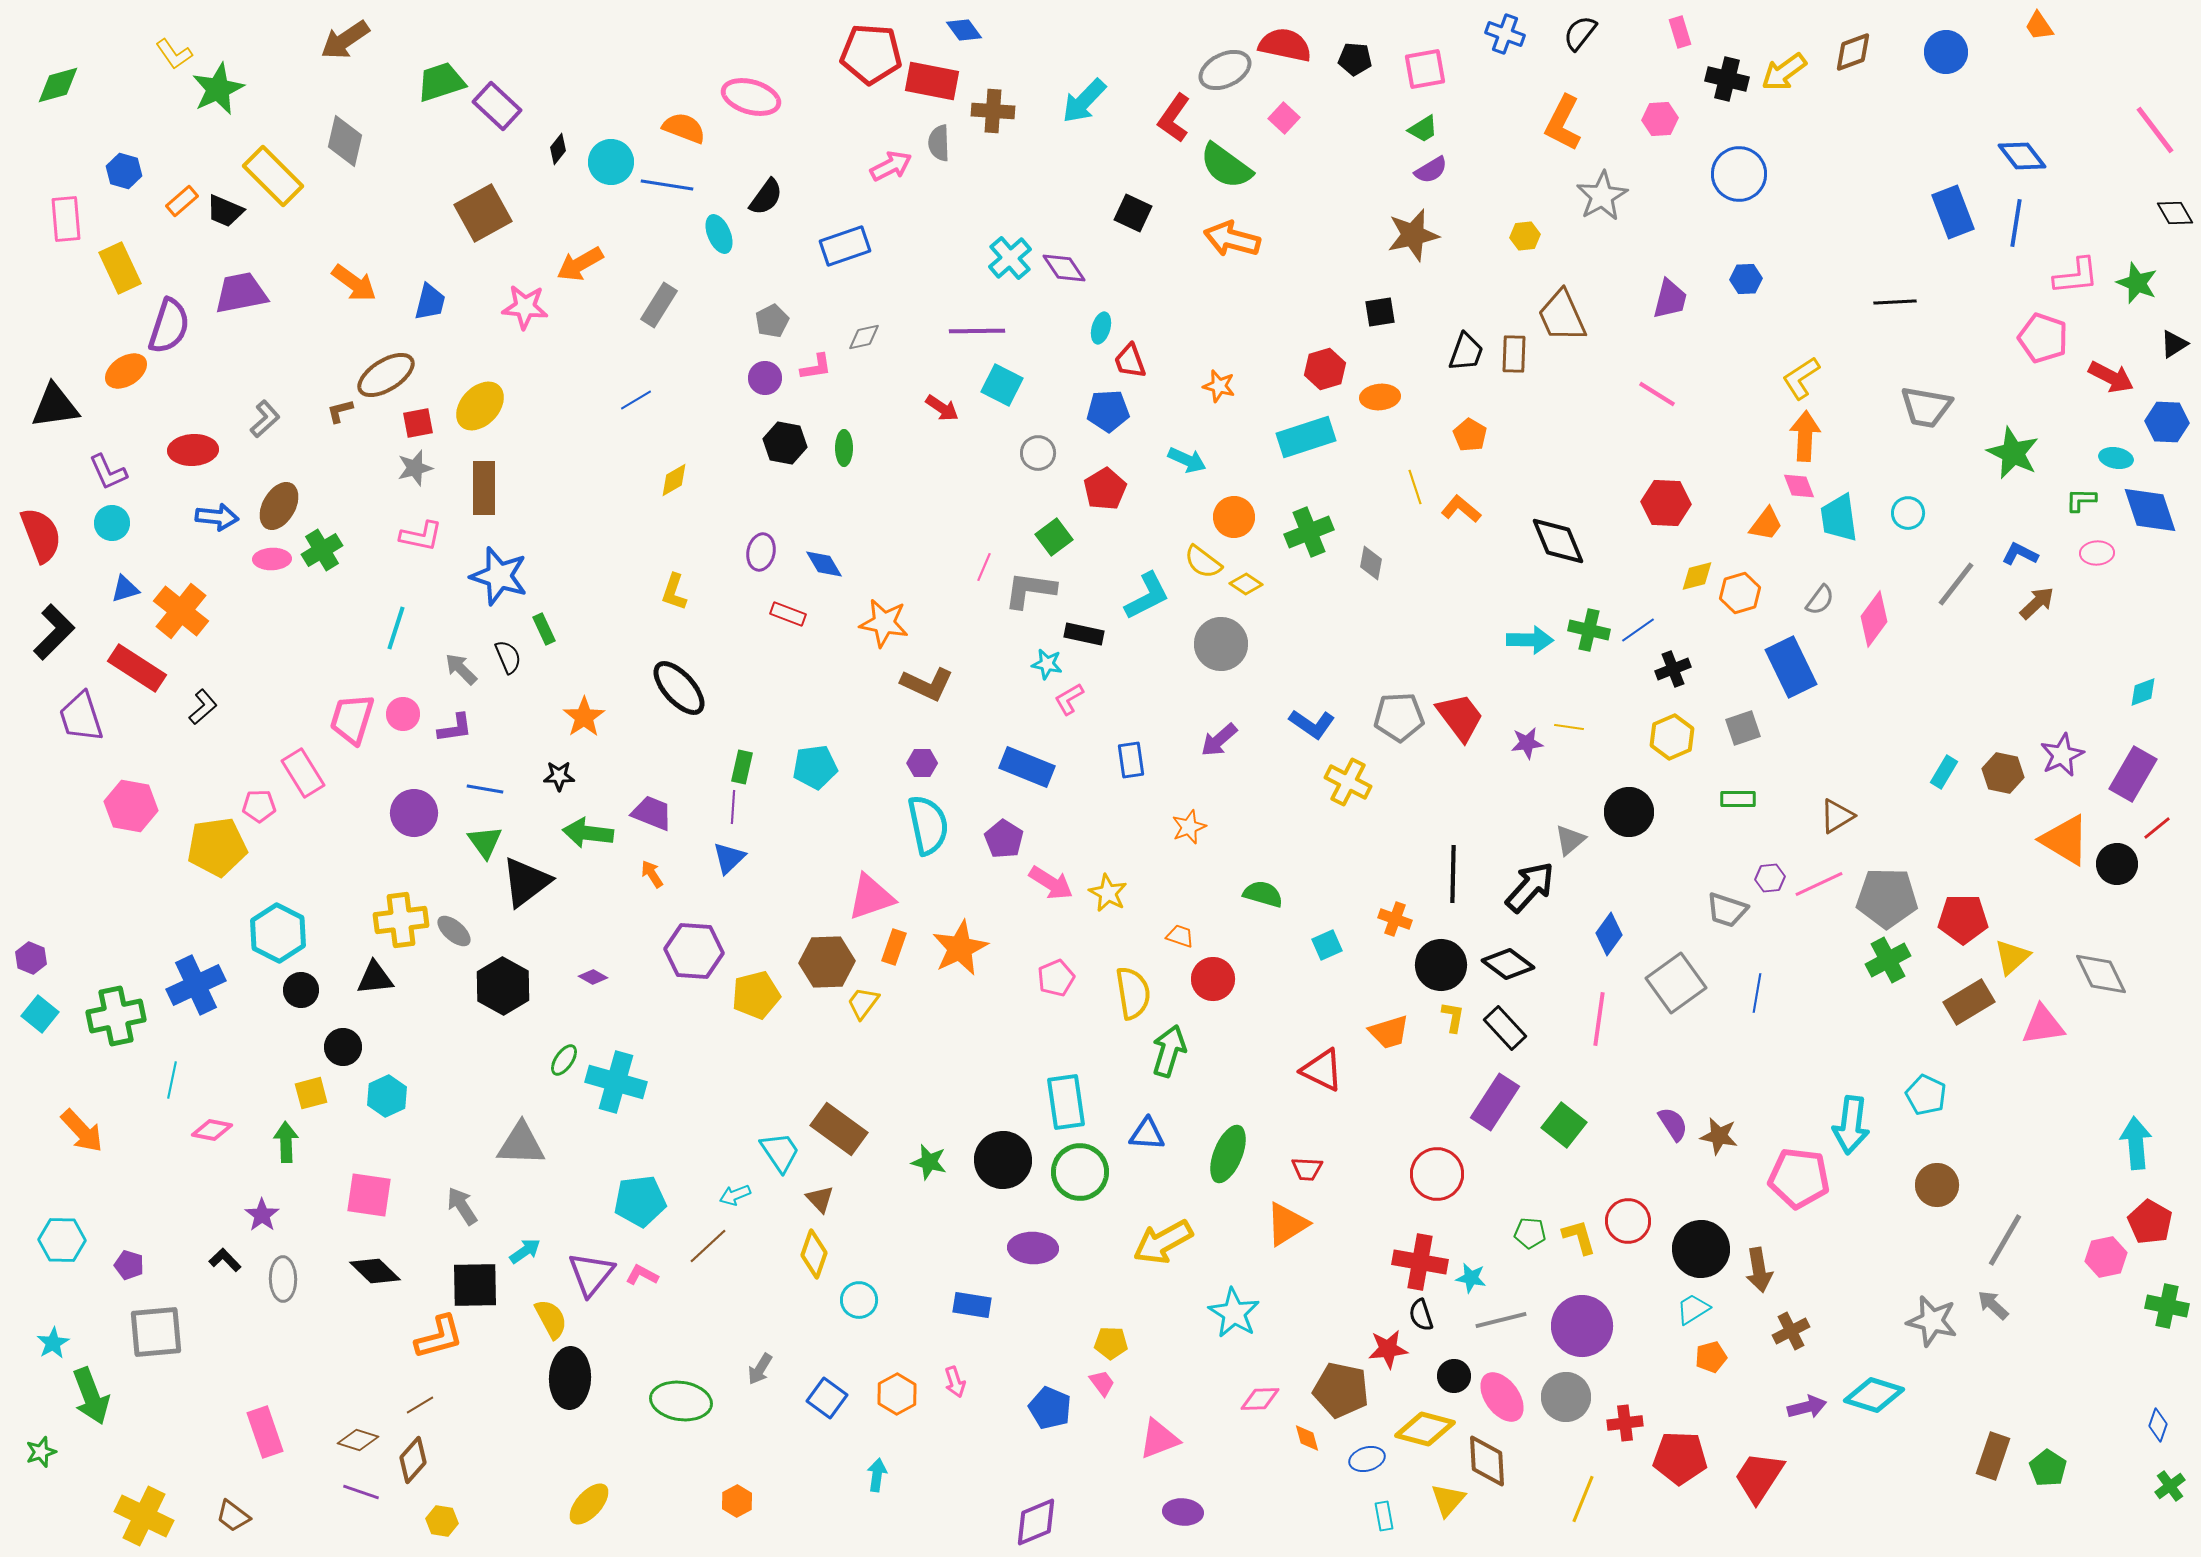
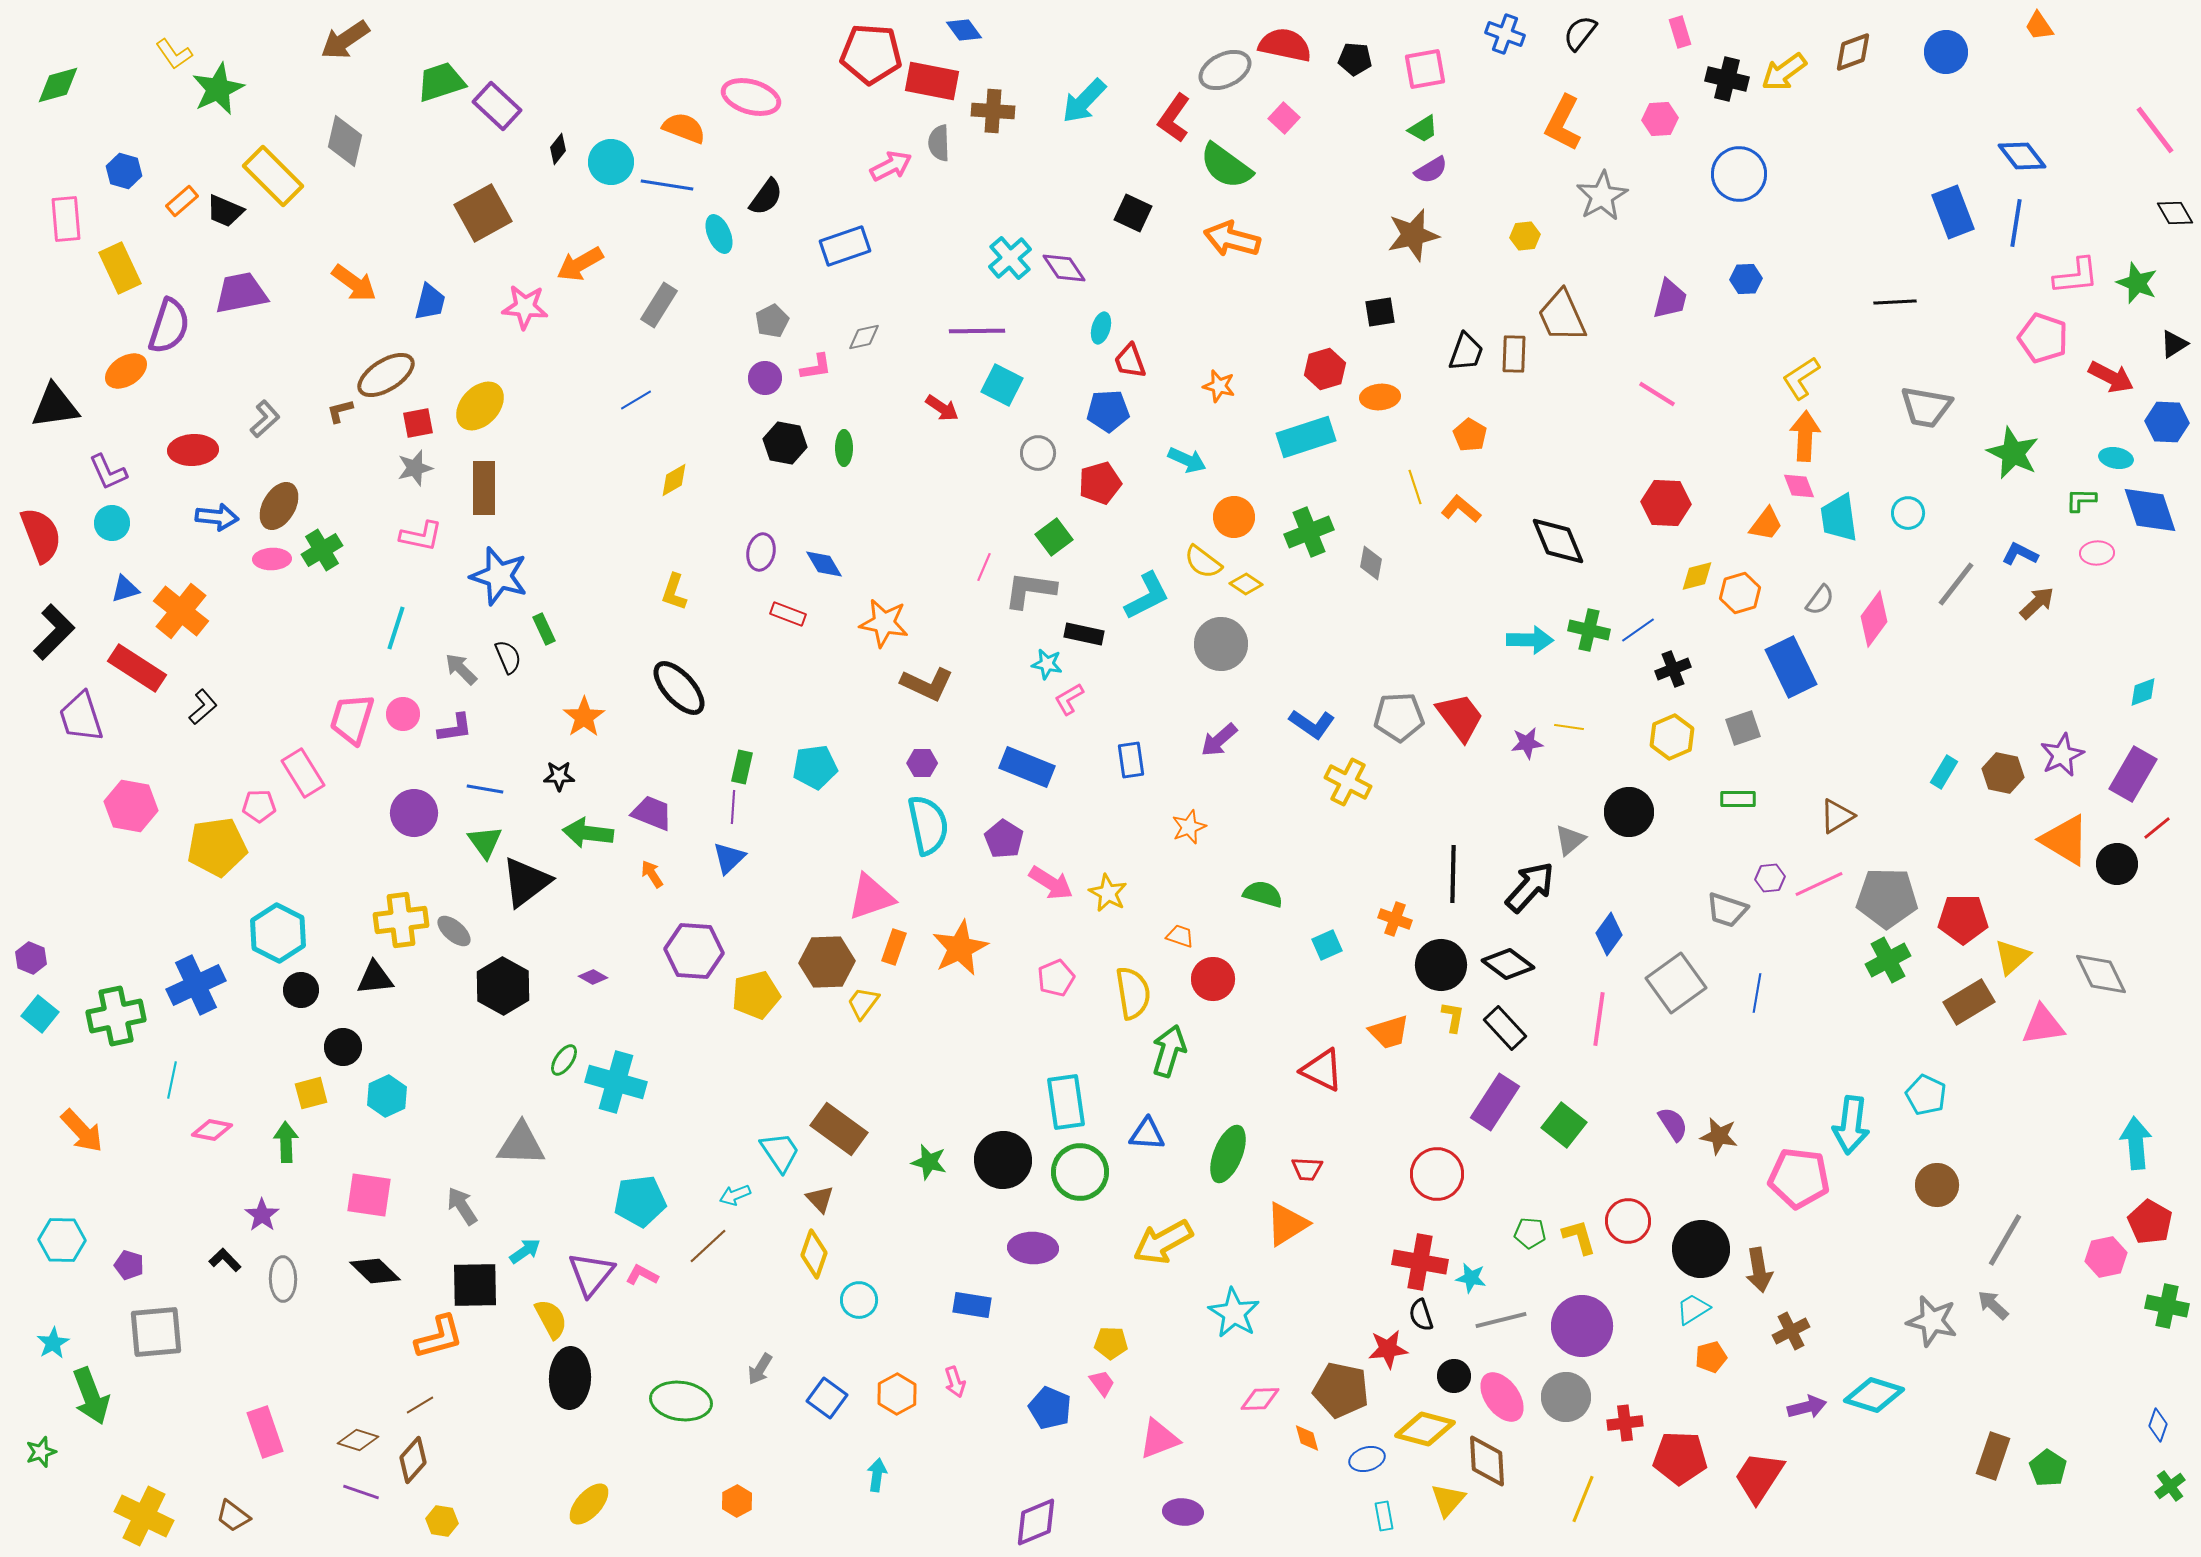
red pentagon at (1105, 489): moved 5 px left, 6 px up; rotated 15 degrees clockwise
